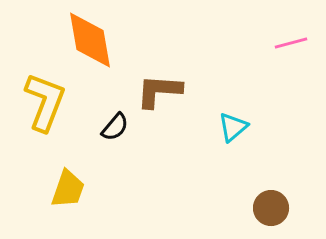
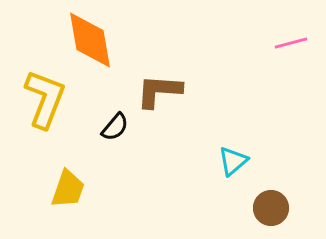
yellow L-shape: moved 3 px up
cyan triangle: moved 34 px down
